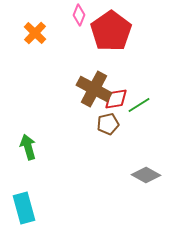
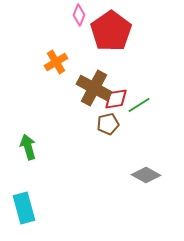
orange cross: moved 21 px right, 29 px down; rotated 15 degrees clockwise
brown cross: moved 1 px up
